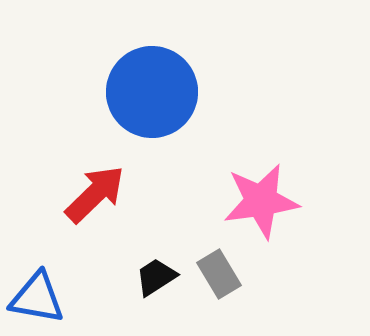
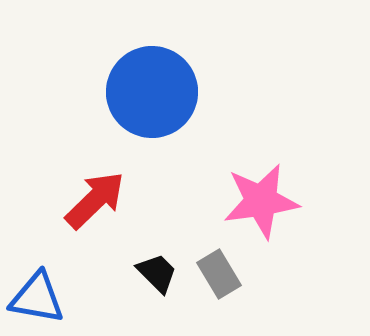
red arrow: moved 6 px down
black trapezoid: moved 1 px right, 4 px up; rotated 78 degrees clockwise
